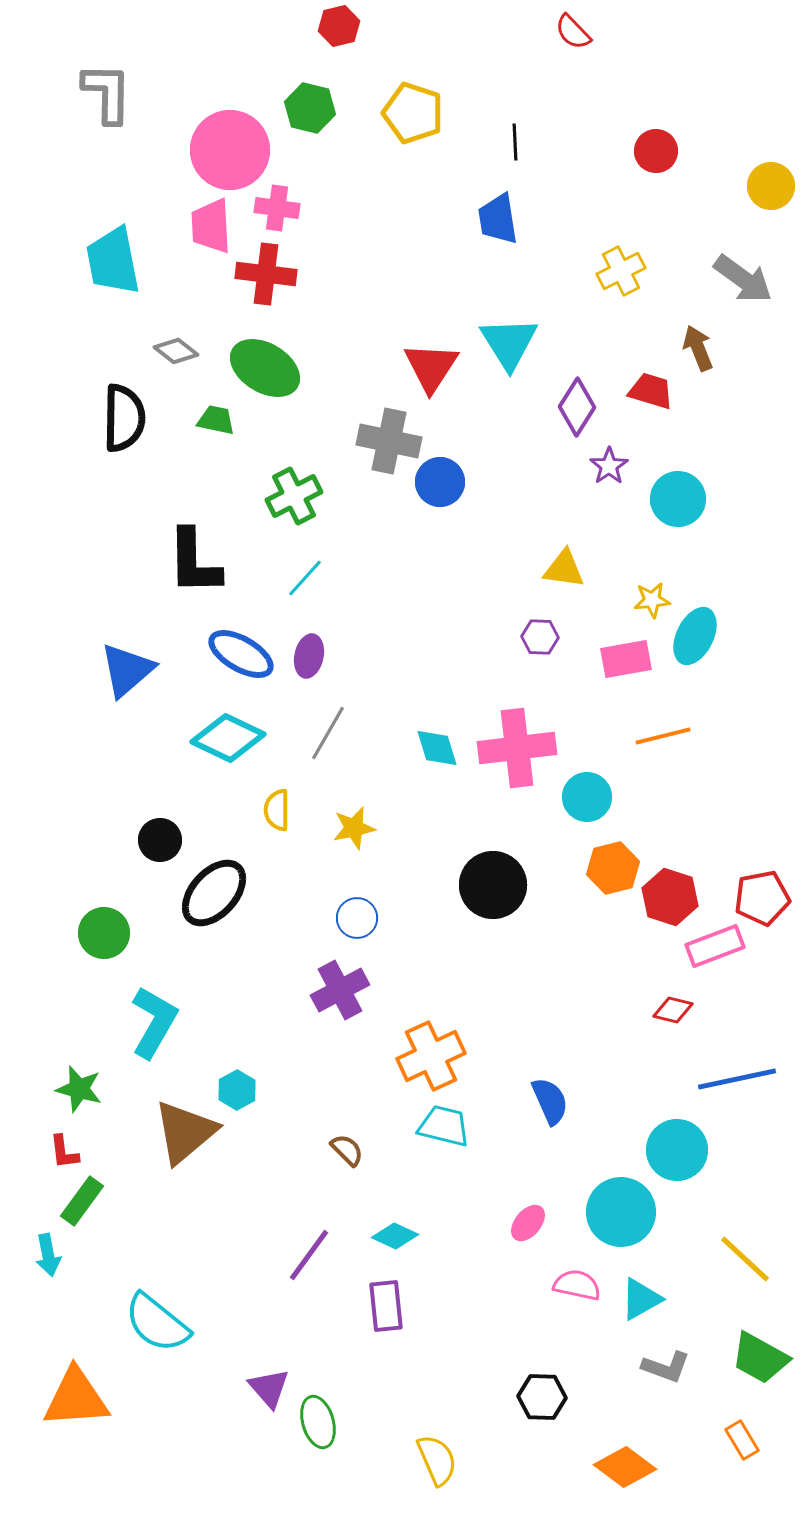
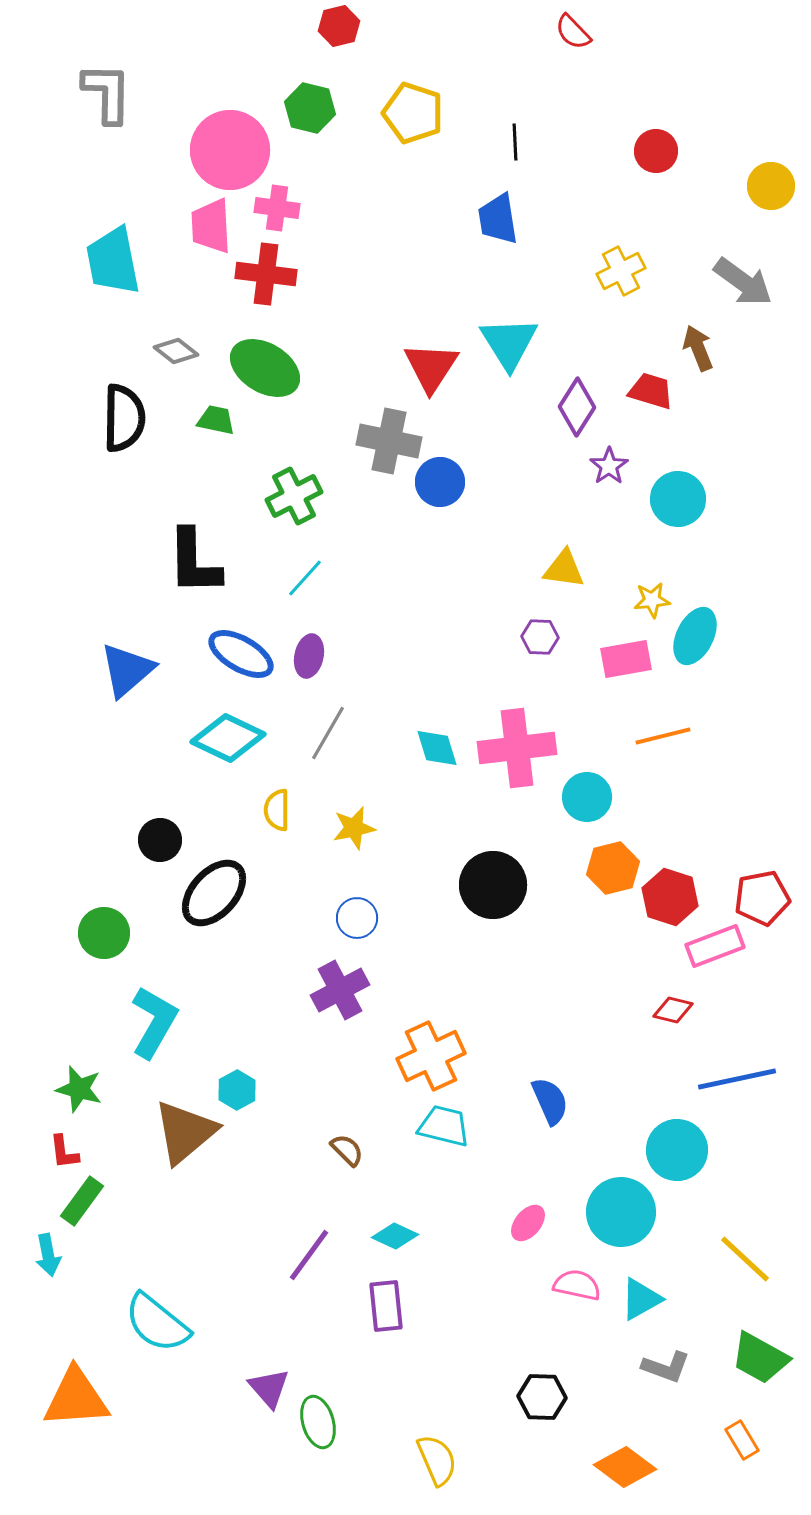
gray arrow at (743, 279): moved 3 px down
